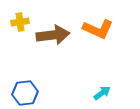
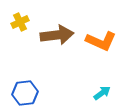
yellow cross: rotated 18 degrees counterclockwise
orange L-shape: moved 3 px right, 12 px down
brown arrow: moved 4 px right
